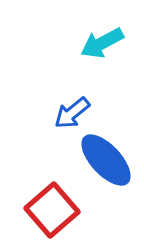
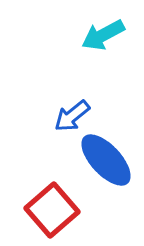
cyan arrow: moved 1 px right, 8 px up
blue arrow: moved 3 px down
